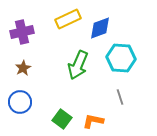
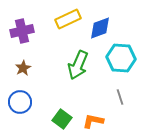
purple cross: moved 1 px up
